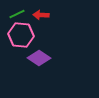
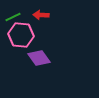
green line: moved 4 px left, 3 px down
purple diamond: rotated 20 degrees clockwise
